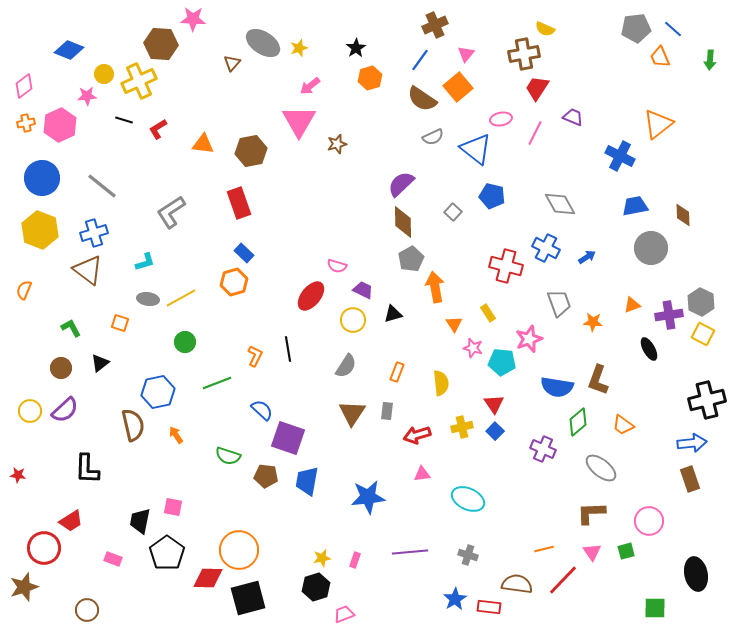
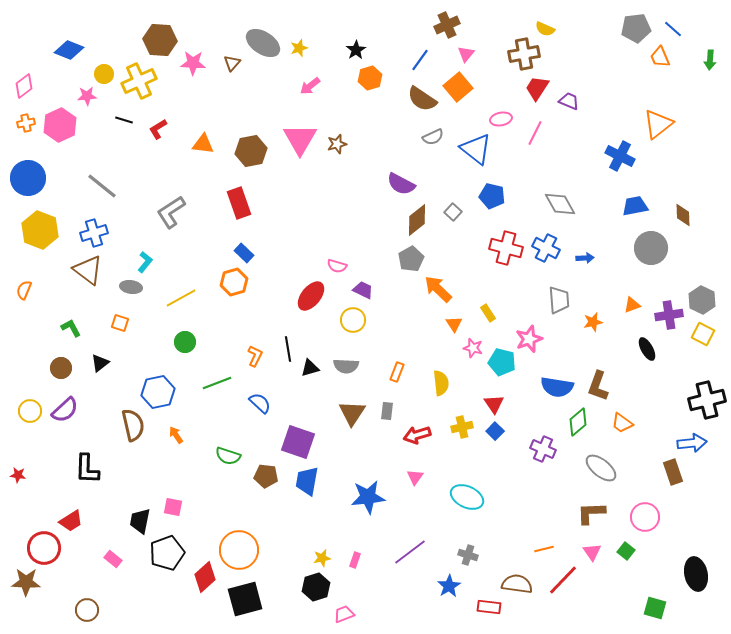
pink star at (193, 19): moved 44 px down
brown cross at (435, 25): moved 12 px right
brown hexagon at (161, 44): moved 1 px left, 4 px up
black star at (356, 48): moved 2 px down
purple trapezoid at (573, 117): moved 4 px left, 16 px up
pink triangle at (299, 121): moved 1 px right, 18 px down
blue circle at (42, 178): moved 14 px left
purple semicircle at (401, 184): rotated 108 degrees counterclockwise
brown diamond at (403, 222): moved 14 px right, 2 px up; rotated 52 degrees clockwise
blue arrow at (587, 257): moved 2 px left, 1 px down; rotated 30 degrees clockwise
cyan L-shape at (145, 262): rotated 35 degrees counterclockwise
red cross at (506, 266): moved 18 px up
orange arrow at (435, 287): moved 3 px right, 2 px down; rotated 36 degrees counterclockwise
gray ellipse at (148, 299): moved 17 px left, 12 px up
gray hexagon at (701, 302): moved 1 px right, 2 px up
gray trapezoid at (559, 303): moved 3 px up; rotated 16 degrees clockwise
black triangle at (393, 314): moved 83 px left, 54 px down
orange star at (593, 322): rotated 18 degrees counterclockwise
black ellipse at (649, 349): moved 2 px left
cyan pentagon at (502, 362): rotated 8 degrees clockwise
gray semicircle at (346, 366): rotated 60 degrees clockwise
brown L-shape at (598, 380): moved 6 px down
blue semicircle at (262, 410): moved 2 px left, 7 px up
orange trapezoid at (623, 425): moved 1 px left, 2 px up
purple square at (288, 438): moved 10 px right, 4 px down
pink triangle at (422, 474): moved 7 px left, 3 px down; rotated 48 degrees counterclockwise
brown rectangle at (690, 479): moved 17 px left, 7 px up
cyan ellipse at (468, 499): moved 1 px left, 2 px up
pink circle at (649, 521): moved 4 px left, 4 px up
green square at (626, 551): rotated 36 degrees counterclockwise
purple line at (410, 552): rotated 32 degrees counterclockwise
black pentagon at (167, 553): rotated 16 degrees clockwise
pink rectangle at (113, 559): rotated 18 degrees clockwise
red diamond at (208, 578): moved 3 px left, 1 px up; rotated 44 degrees counterclockwise
brown star at (24, 587): moved 2 px right, 5 px up; rotated 20 degrees clockwise
black square at (248, 598): moved 3 px left, 1 px down
blue star at (455, 599): moved 6 px left, 13 px up
green square at (655, 608): rotated 15 degrees clockwise
